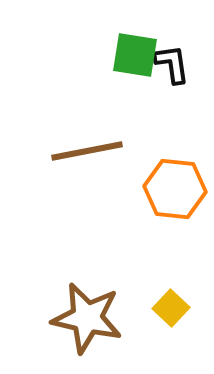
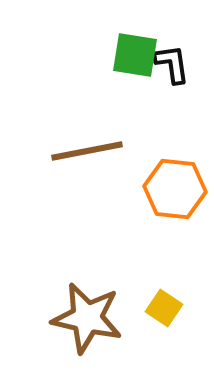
yellow square: moved 7 px left; rotated 9 degrees counterclockwise
